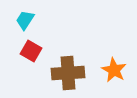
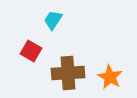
cyan trapezoid: moved 28 px right
orange star: moved 4 px left, 7 px down
